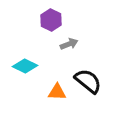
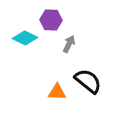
purple hexagon: rotated 25 degrees counterclockwise
gray arrow: rotated 42 degrees counterclockwise
cyan diamond: moved 28 px up
